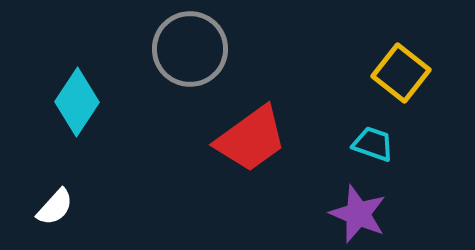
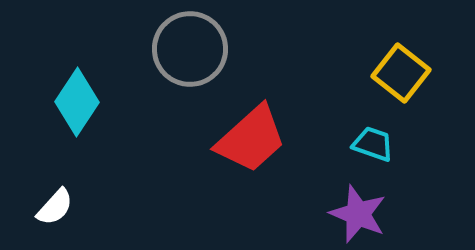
red trapezoid: rotated 6 degrees counterclockwise
